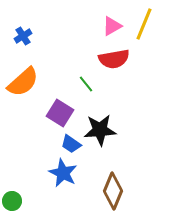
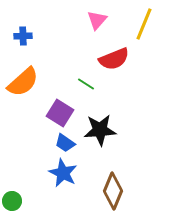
pink triangle: moved 15 px left, 6 px up; rotated 20 degrees counterclockwise
blue cross: rotated 30 degrees clockwise
red semicircle: rotated 12 degrees counterclockwise
green line: rotated 18 degrees counterclockwise
blue trapezoid: moved 6 px left, 1 px up
